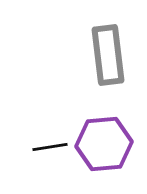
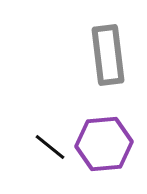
black line: rotated 48 degrees clockwise
